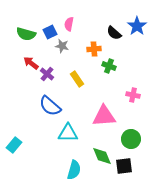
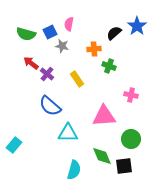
black semicircle: rotated 98 degrees clockwise
pink cross: moved 2 px left
